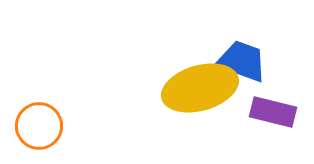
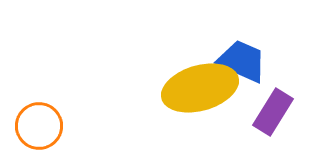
blue trapezoid: rotated 4 degrees clockwise
purple rectangle: rotated 72 degrees counterclockwise
